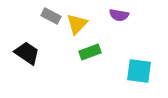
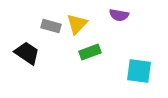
gray rectangle: moved 10 px down; rotated 12 degrees counterclockwise
